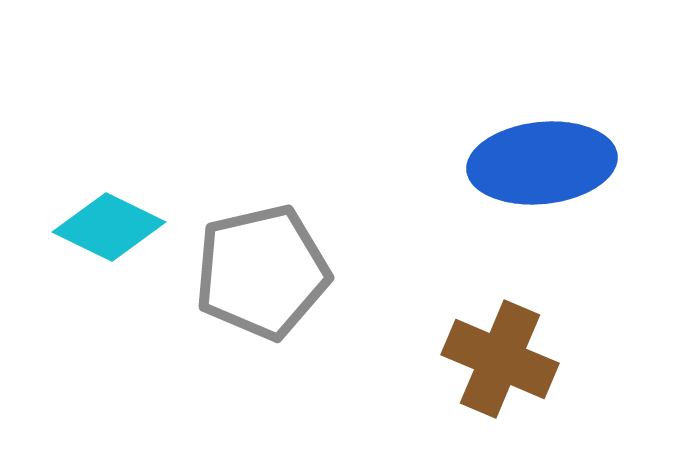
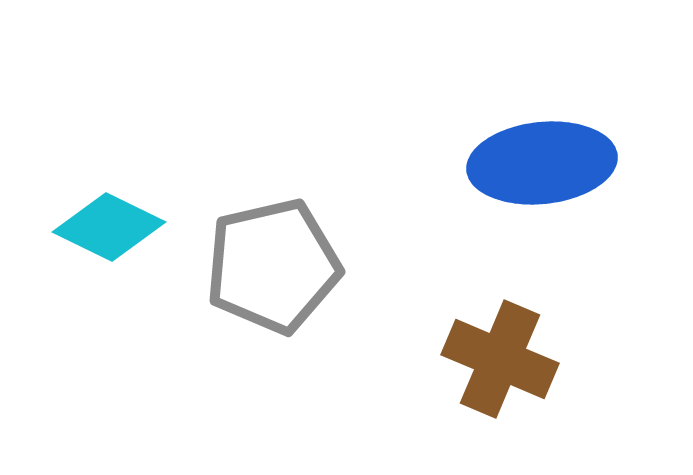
gray pentagon: moved 11 px right, 6 px up
